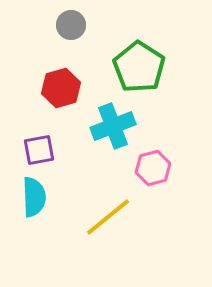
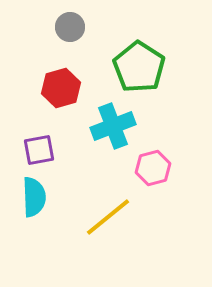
gray circle: moved 1 px left, 2 px down
